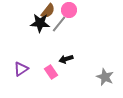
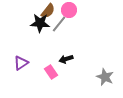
purple triangle: moved 6 px up
